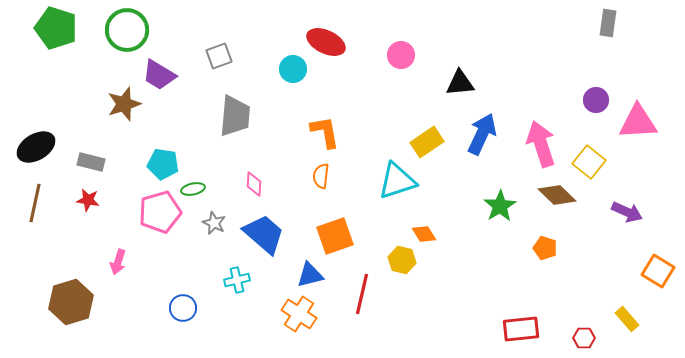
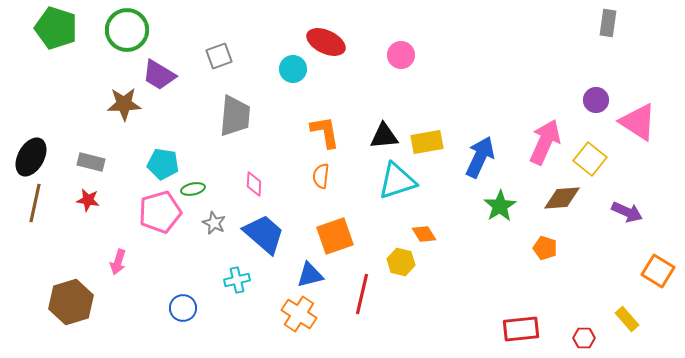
black triangle at (460, 83): moved 76 px left, 53 px down
brown star at (124, 104): rotated 16 degrees clockwise
pink triangle at (638, 122): rotated 36 degrees clockwise
blue arrow at (482, 134): moved 2 px left, 23 px down
yellow rectangle at (427, 142): rotated 24 degrees clockwise
pink arrow at (541, 144): moved 4 px right, 2 px up; rotated 42 degrees clockwise
black ellipse at (36, 147): moved 5 px left, 10 px down; rotated 30 degrees counterclockwise
yellow square at (589, 162): moved 1 px right, 3 px up
brown diamond at (557, 195): moved 5 px right, 3 px down; rotated 48 degrees counterclockwise
yellow hexagon at (402, 260): moved 1 px left, 2 px down
